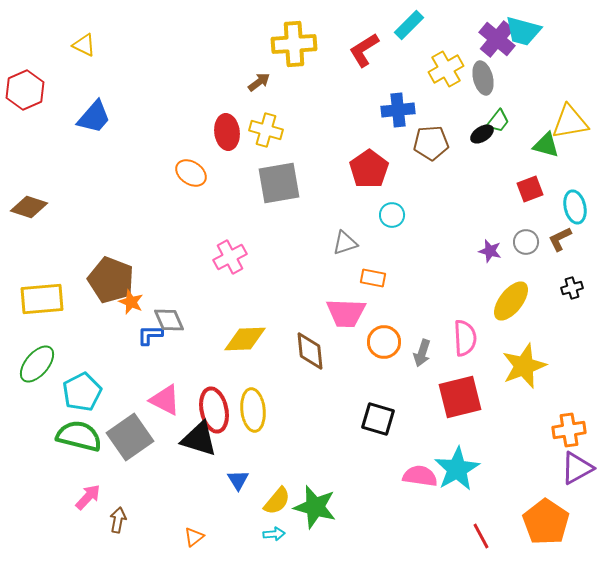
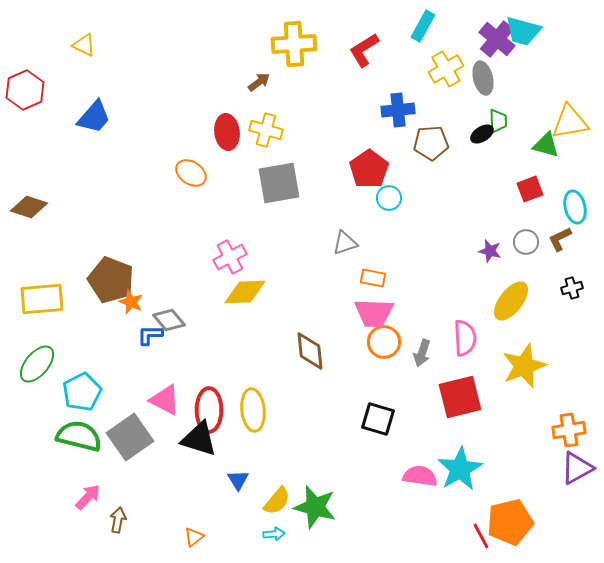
cyan rectangle at (409, 25): moved 14 px right, 1 px down; rotated 16 degrees counterclockwise
green trapezoid at (498, 121): rotated 40 degrees counterclockwise
cyan circle at (392, 215): moved 3 px left, 17 px up
pink trapezoid at (346, 313): moved 28 px right
gray diamond at (169, 320): rotated 16 degrees counterclockwise
yellow diamond at (245, 339): moved 47 px up
red ellipse at (214, 410): moved 5 px left; rotated 12 degrees clockwise
cyan star at (457, 469): moved 3 px right
orange pentagon at (546, 522): moved 36 px left; rotated 24 degrees clockwise
